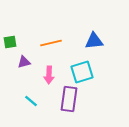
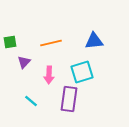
purple triangle: rotated 32 degrees counterclockwise
